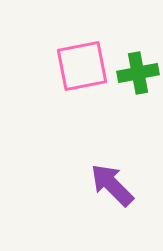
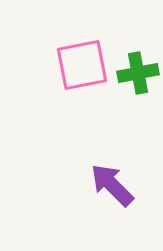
pink square: moved 1 px up
